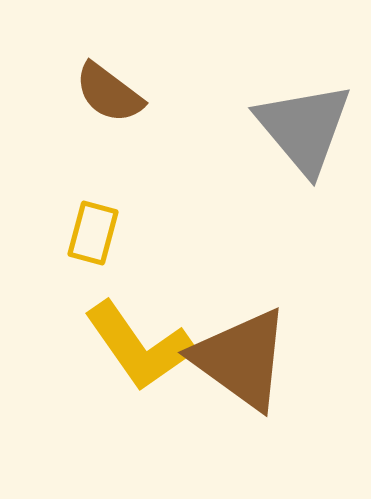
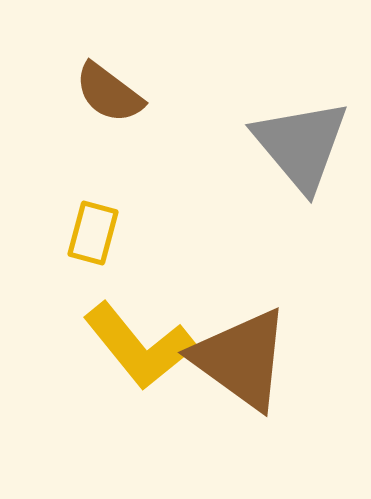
gray triangle: moved 3 px left, 17 px down
yellow L-shape: rotated 4 degrees counterclockwise
